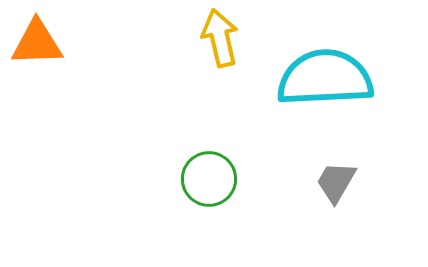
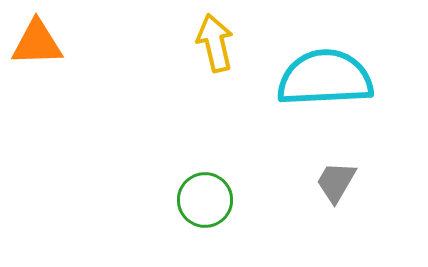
yellow arrow: moved 5 px left, 5 px down
green circle: moved 4 px left, 21 px down
